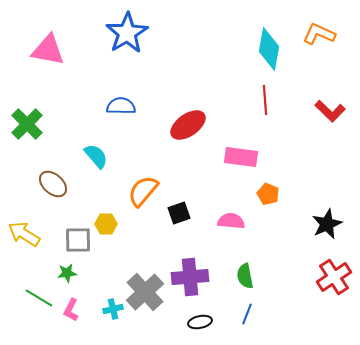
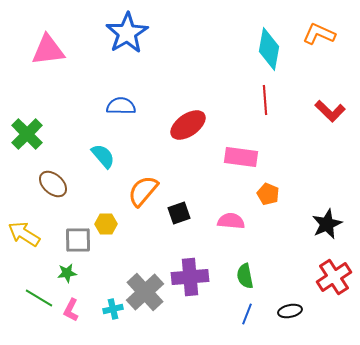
pink triangle: rotated 18 degrees counterclockwise
green cross: moved 10 px down
cyan semicircle: moved 7 px right
black ellipse: moved 90 px right, 11 px up
